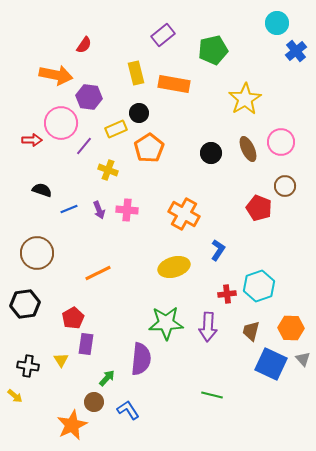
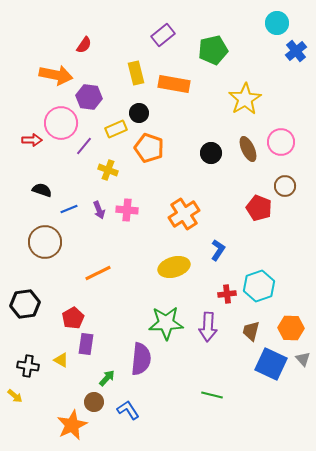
orange pentagon at (149, 148): rotated 20 degrees counterclockwise
orange cross at (184, 214): rotated 28 degrees clockwise
brown circle at (37, 253): moved 8 px right, 11 px up
yellow triangle at (61, 360): rotated 28 degrees counterclockwise
